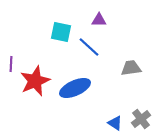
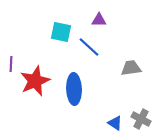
blue ellipse: moved 1 px left, 1 px down; rotated 68 degrees counterclockwise
gray cross: rotated 24 degrees counterclockwise
